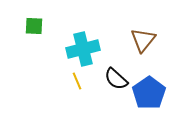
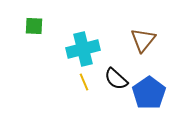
yellow line: moved 7 px right, 1 px down
